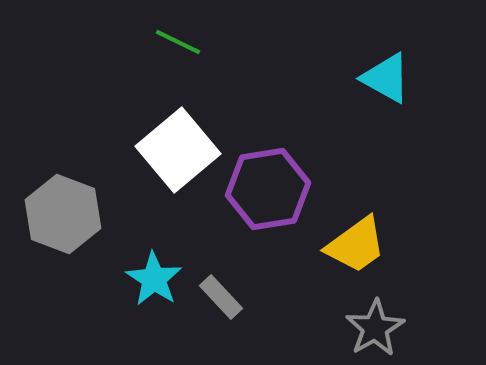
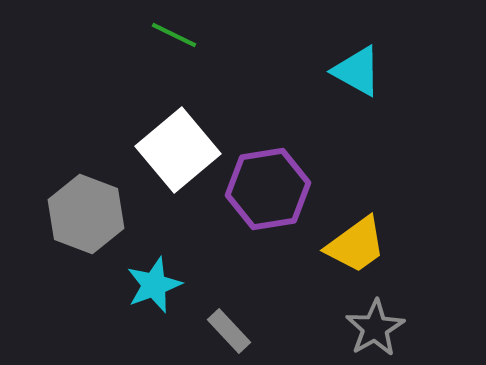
green line: moved 4 px left, 7 px up
cyan triangle: moved 29 px left, 7 px up
gray hexagon: moved 23 px right
cyan star: moved 6 px down; rotated 18 degrees clockwise
gray rectangle: moved 8 px right, 34 px down
